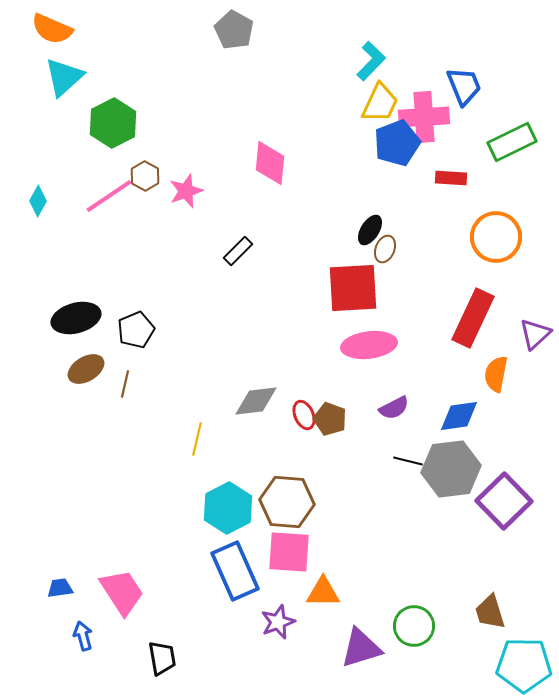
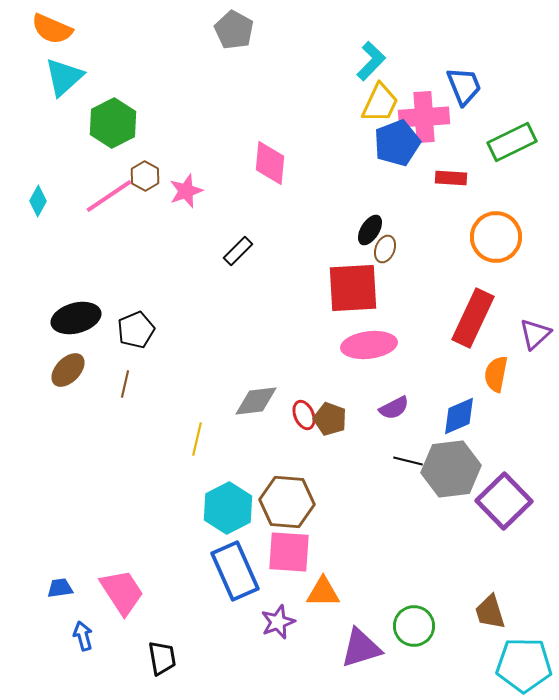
brown ellipse at (86, 369): moved 18 px left, 1 px down; rotated 15 degrees counterclockwise
blue diamond at (459, 416): rotated 15 degrees counterclockwise
